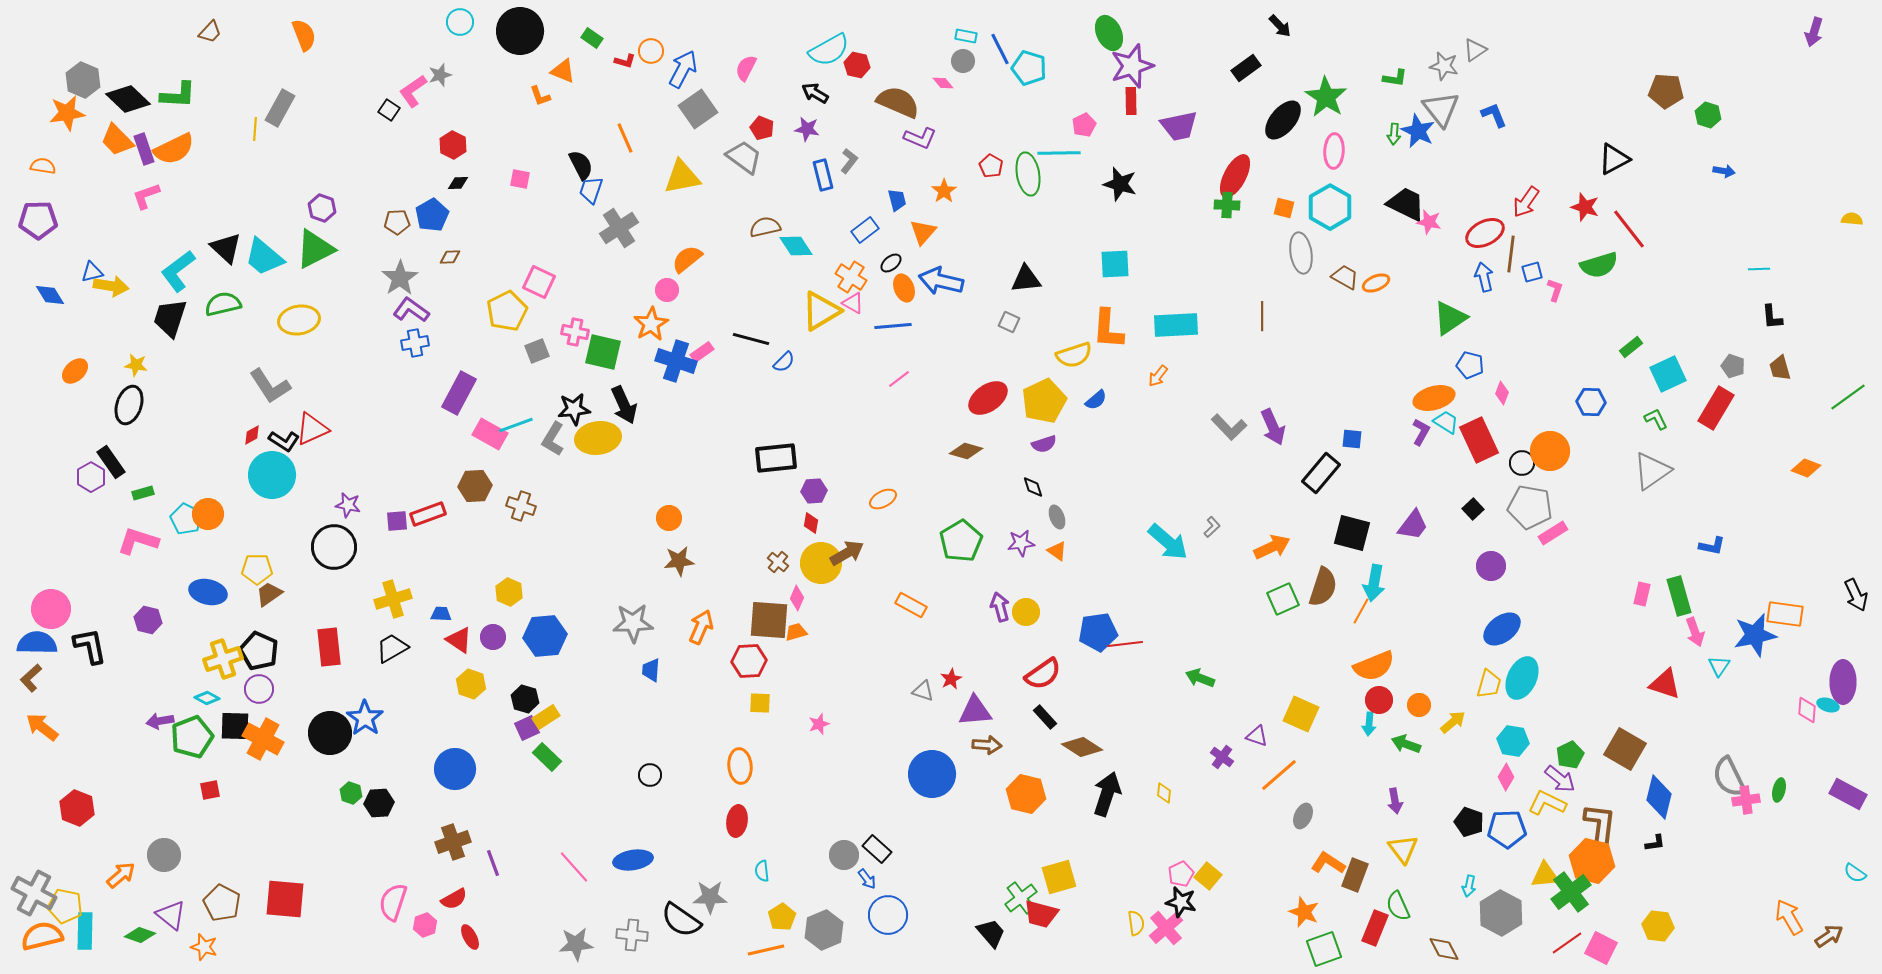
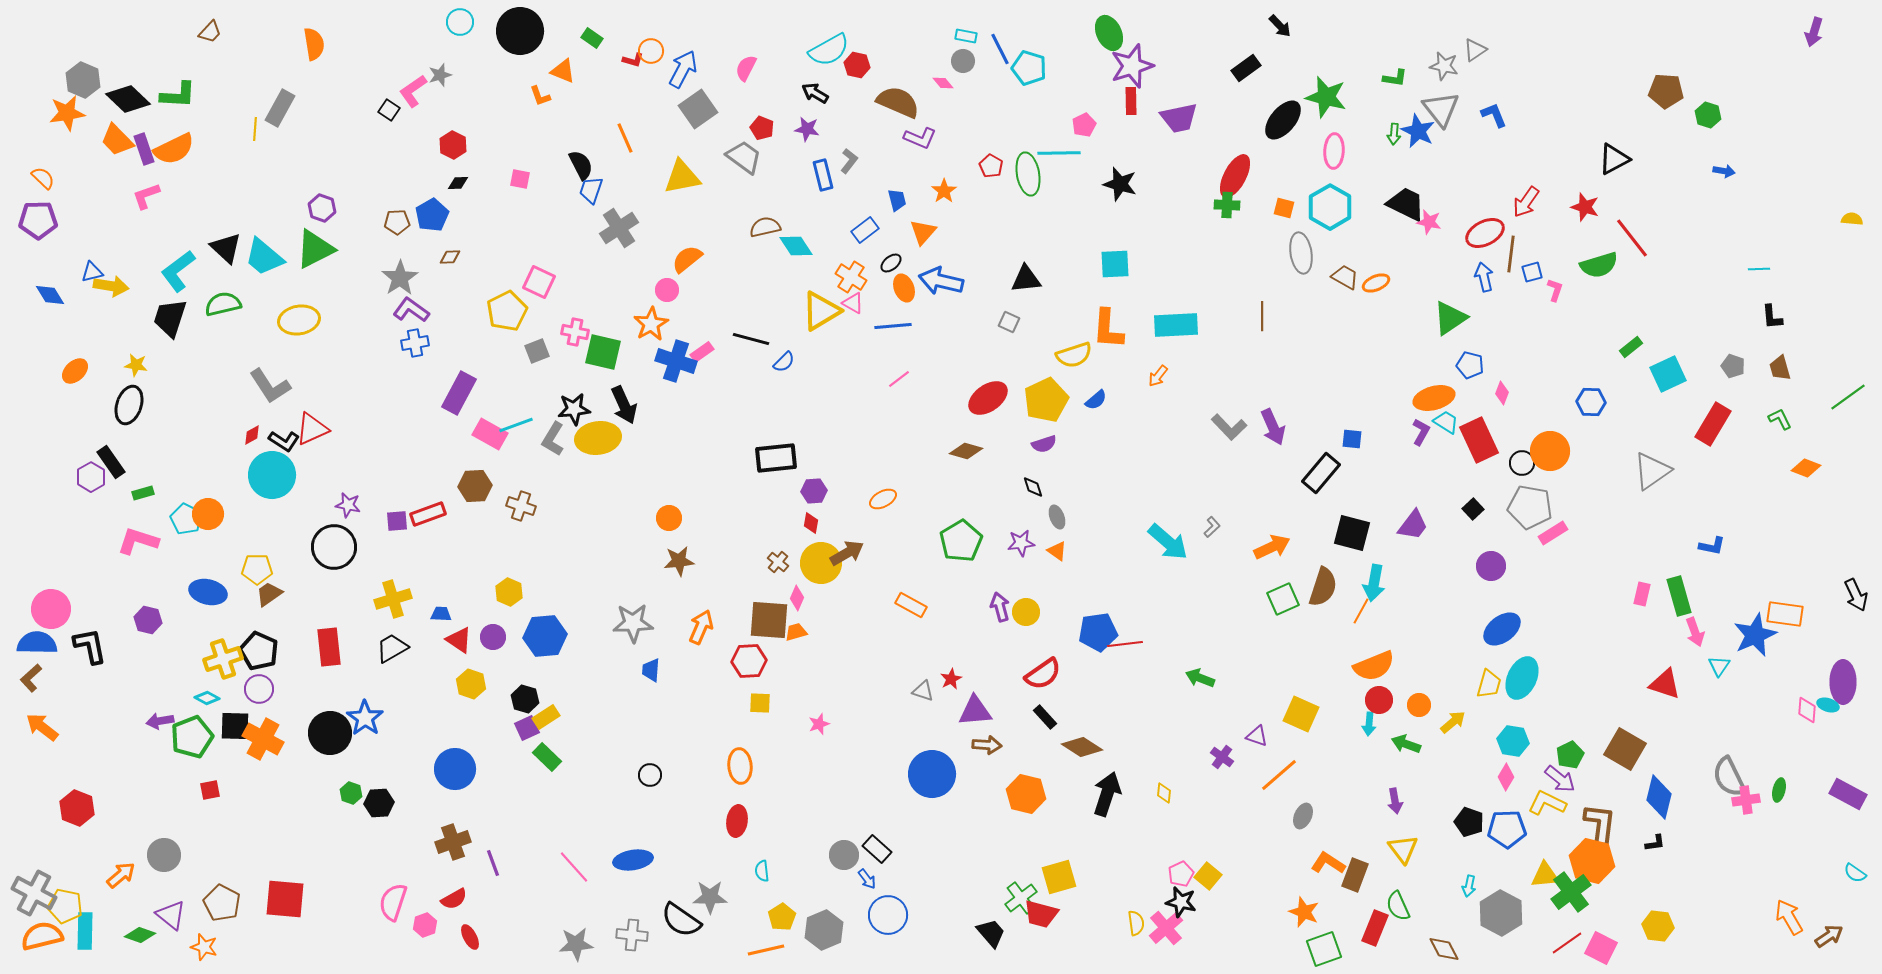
orange semicircle at (304, 35): moved 10 px right, 9 px down; rotated 12 degrees clockwise
red L-shape at (625, 61): moved 8 px right, 1 px up
green star at (1326, 97): rotated 18 degrees counterclockwise
purple trapezoid at (1179, 126): moved 8 px up
orange semicircle at (43, 166): moved 12 px down; rotated 35 degrees clockwise
red line at (1629, 229): moved 3 px right, 9 px down
yellow pentagon at (1044, 401): moved 2 px right, 1 px up
red rectangle at (1716, 408): moved 3 px left, 16 px down
green L-shape at (1656, 419): moved 124 px right
blue star at (1755, 635): rotated 12 degrees counterclockwise
